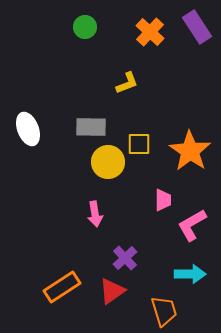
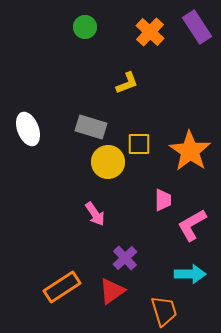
gray rectangle: rotated 16 degrees clockwise
pink arrow: rotated 25 degrees counterclockwise
